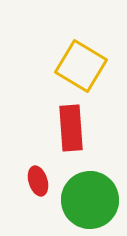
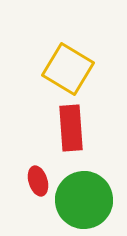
yellow square: moved 13 px left, 3 px down
green circle: moved 6 px left
